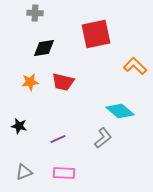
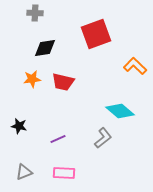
red square: rotated 8 degrees counterclockwise
black diamond: moved 1 px right
orange star: moved 2 px right, 3 px up
